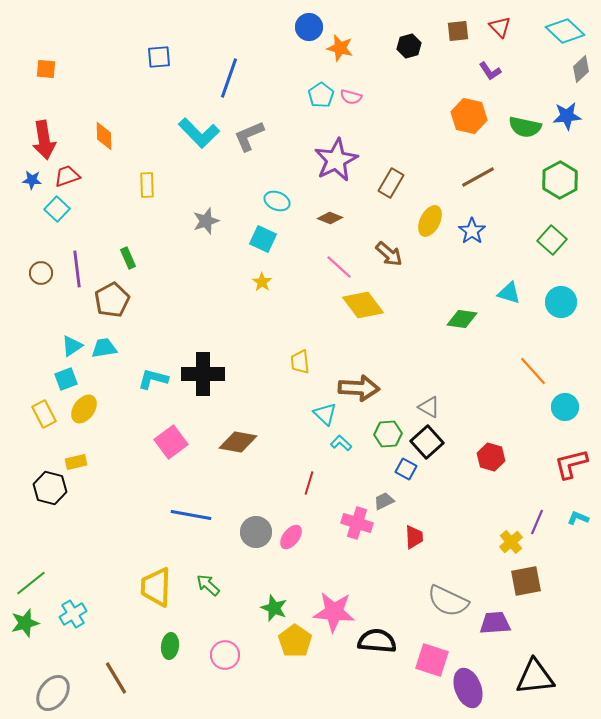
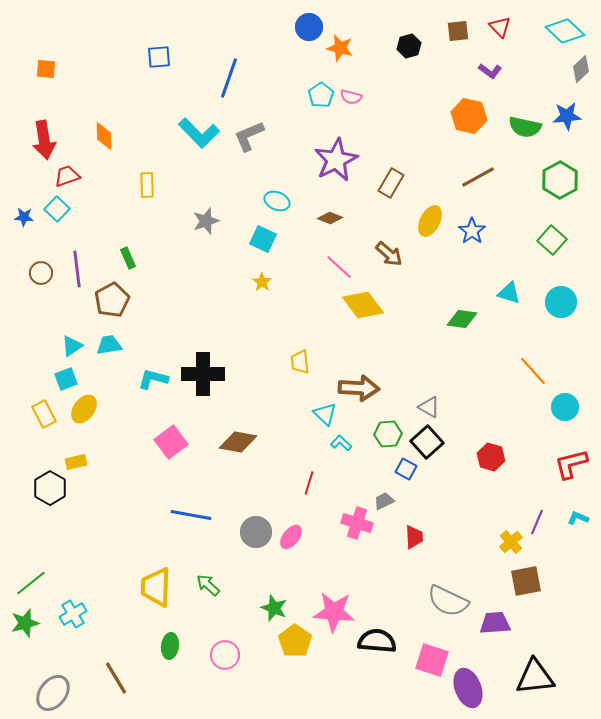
purple L-shape at (490, 71): rotated 20 degrees counterclockwise
blue star at (32, 180): moved 8 px left, 37 px down
cyan trapezoid at (104, 348): moved 5 px right, 3 px up
black hexagon at (50, 488): rotated 16 degrees clockwise
